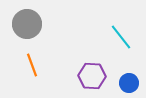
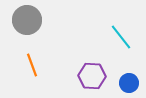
gray circle: moved 4 px up
